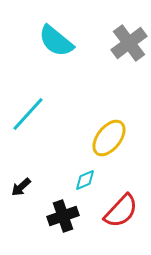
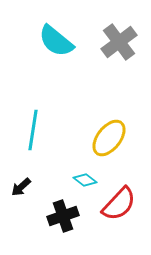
gray cross: moved 10 px left, 1 px up
cyan line: moved 5 px right, 16 px down; rotated 33 degrees counterclockwise
cyan diamond: rotated 60 degrees clockwise
red semicircle: moved 2 px left, 7 px up
